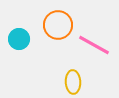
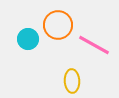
cyan circle: moved 9 px right
yellow ellipse: moved 1 px left, 1 px up
